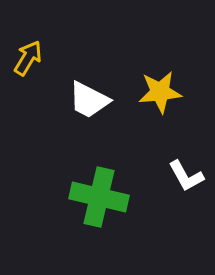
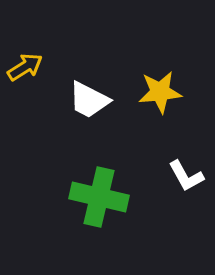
yellow arrow: moved 3 px left, 9 px down; rotated 27 degrees clockwise
